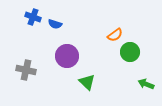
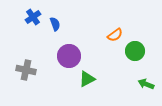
blue cross: rotated 35 degrees clockwise
blue semicircle: rotated 128 degrees counterclockwise
green circle: moved 5 px right, 1 px up
purple circle: moved 2 px right
green triangle: moved 3 px up; rotated 48 degrees clockwise
